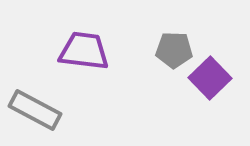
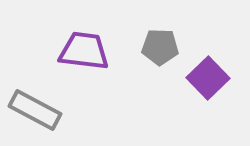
gray pentagon: moved 14 px left, 3 px up
purple square: moved 2 px left
